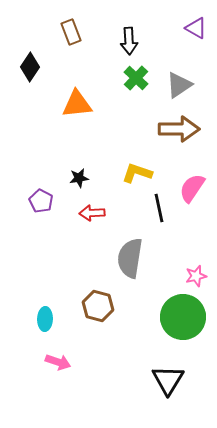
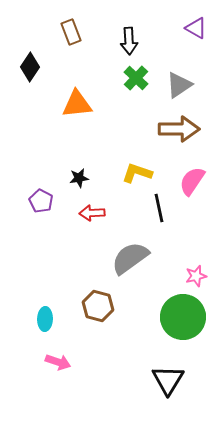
pink semicircle: moved 7 px up
gray semicircle: rotated 45 degrees clockwise
